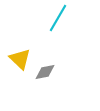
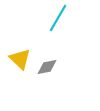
gray diamond: moved 2 px right, 5 px up
